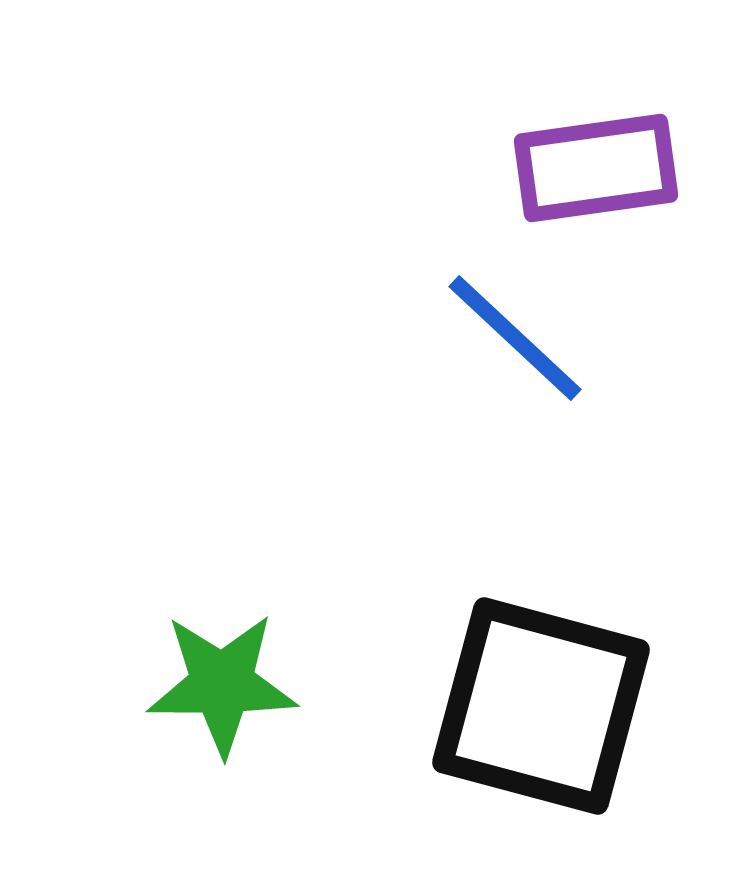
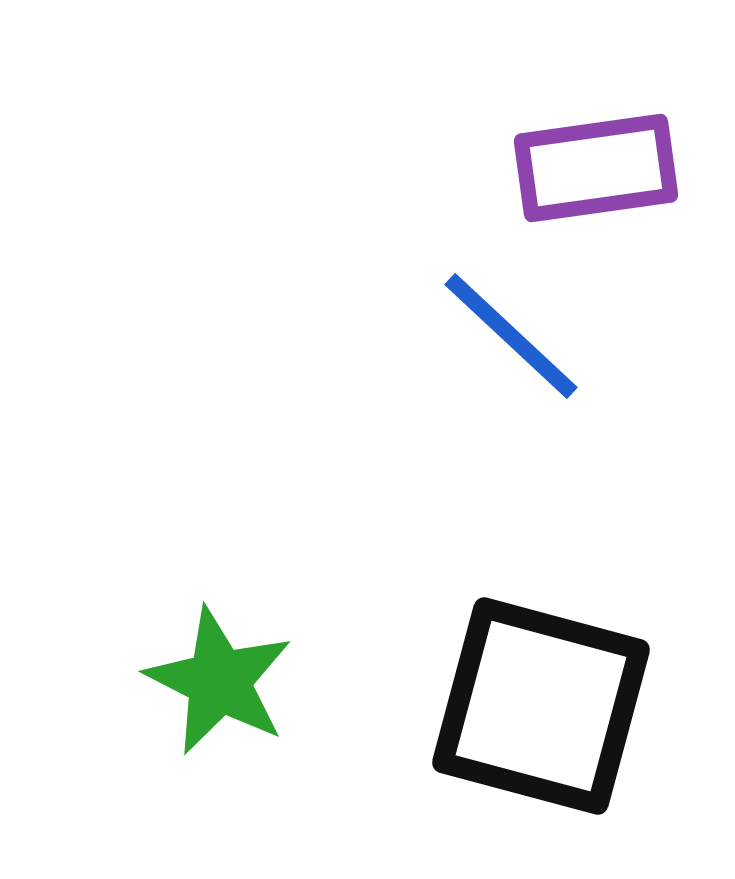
blue line: moved 4 px left, 2 px up
green star: moved 3 px left, 3 px up; rotated 27 degrees clockwise
